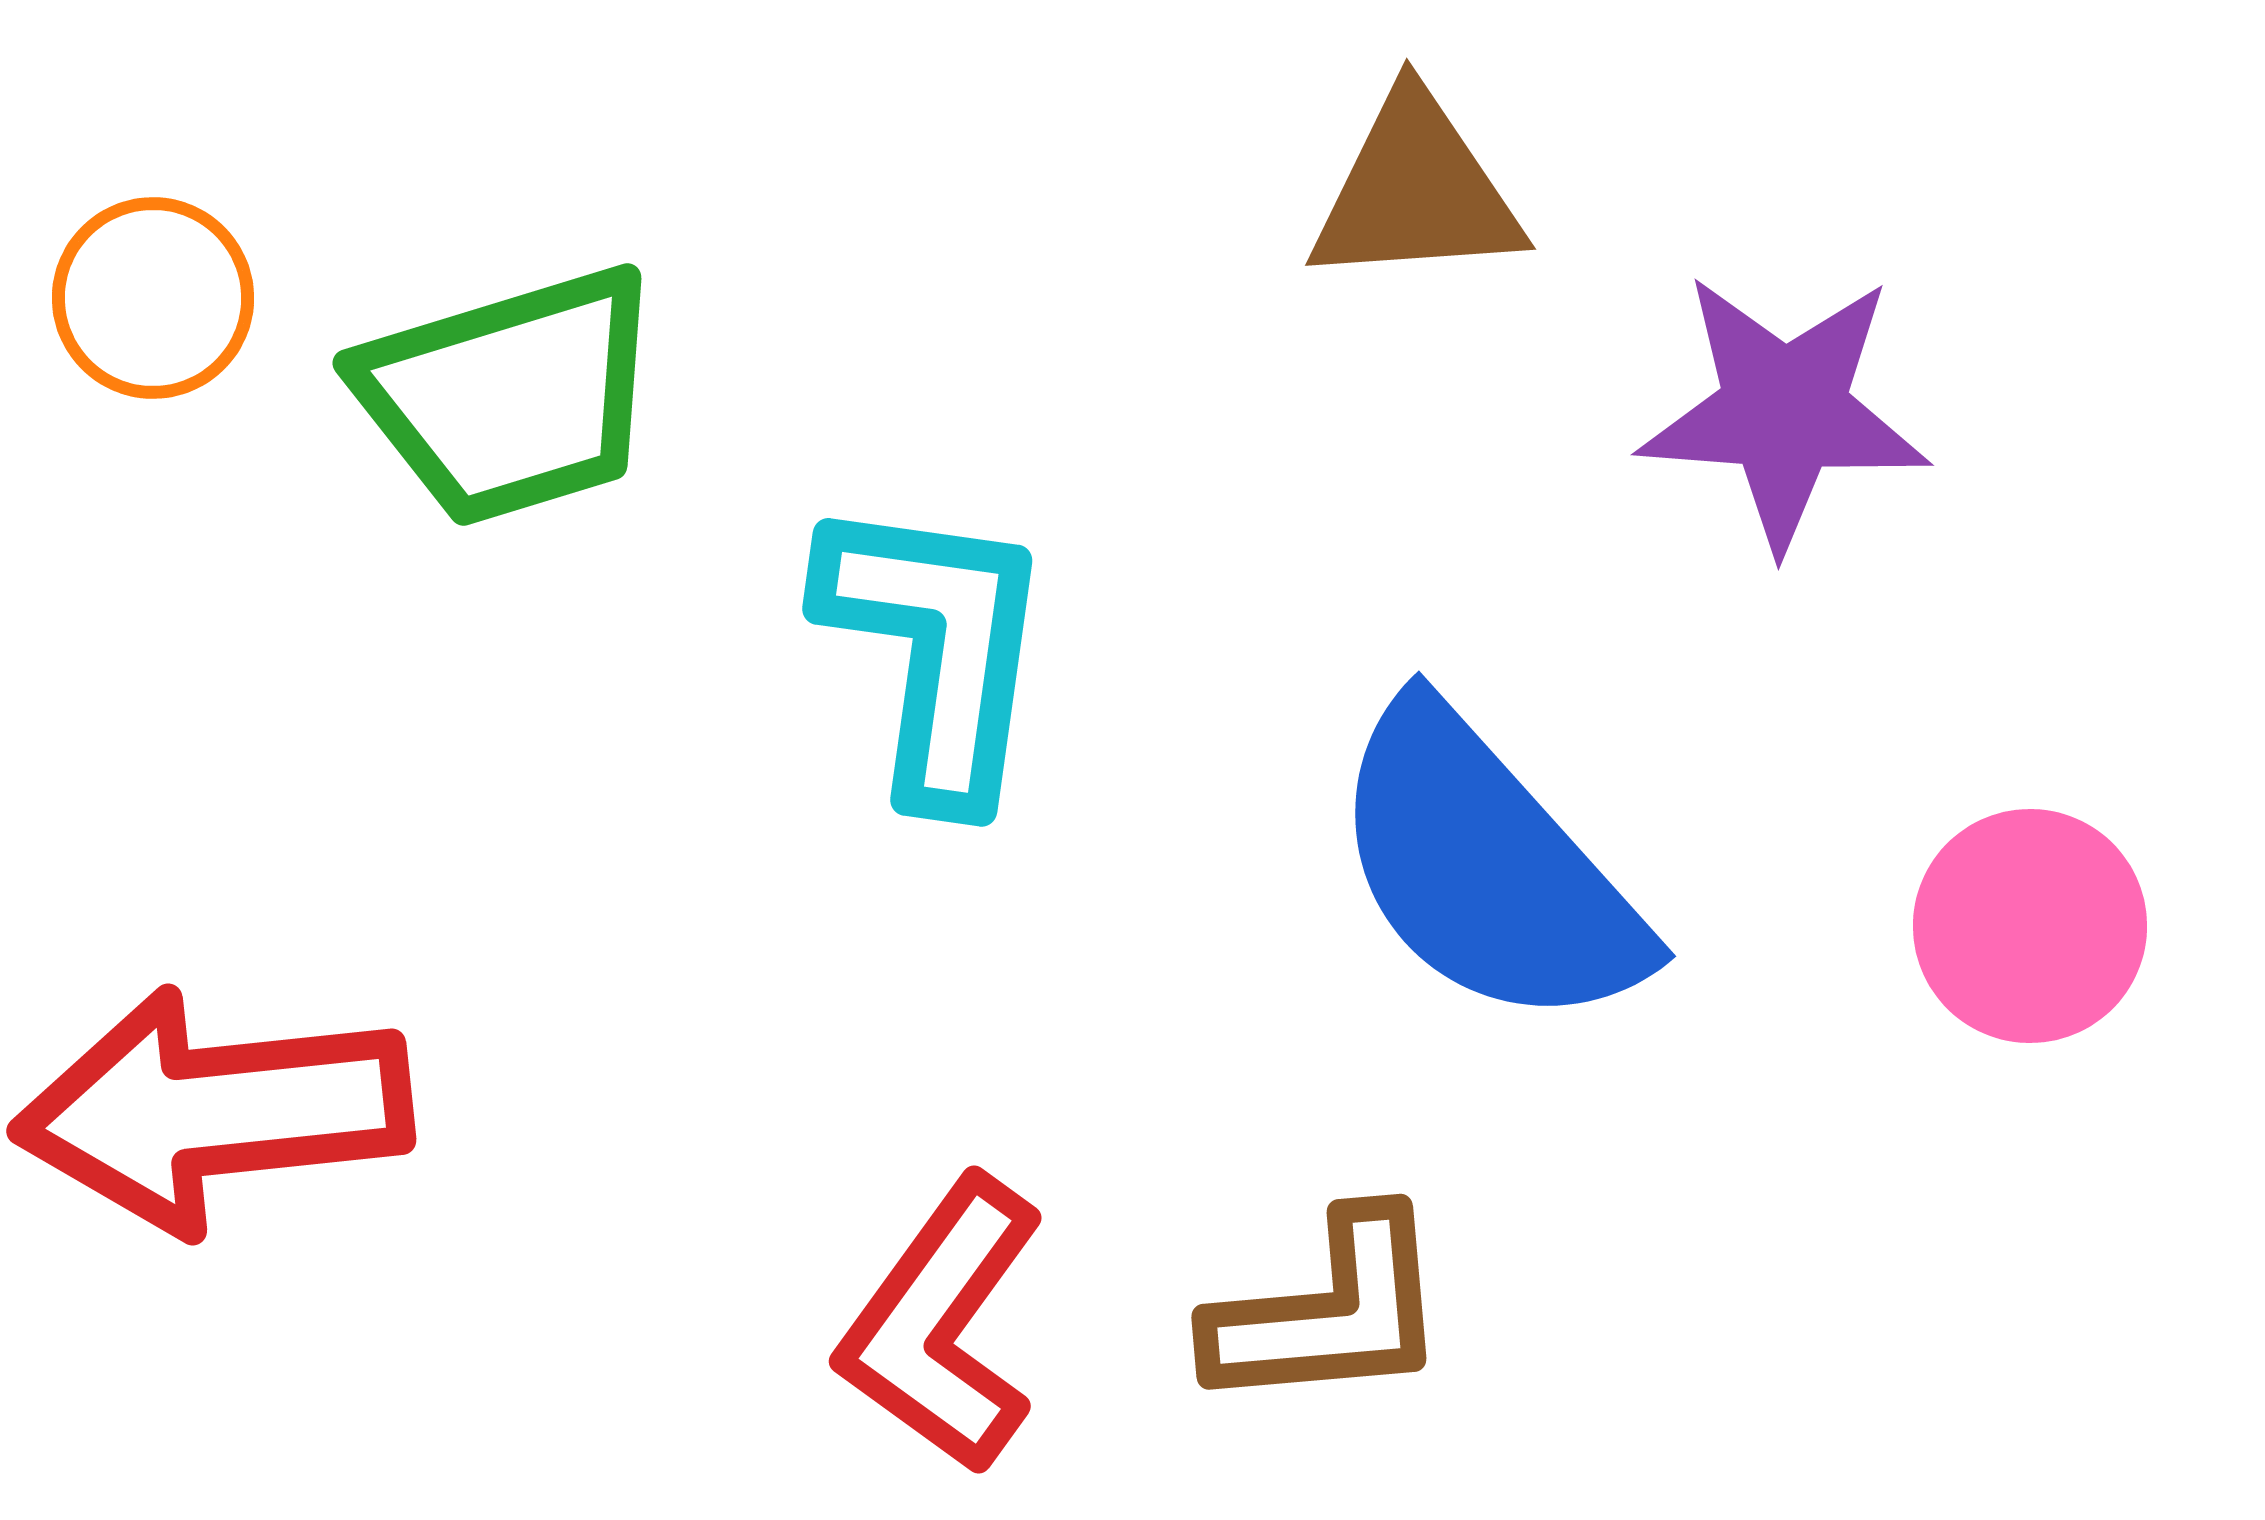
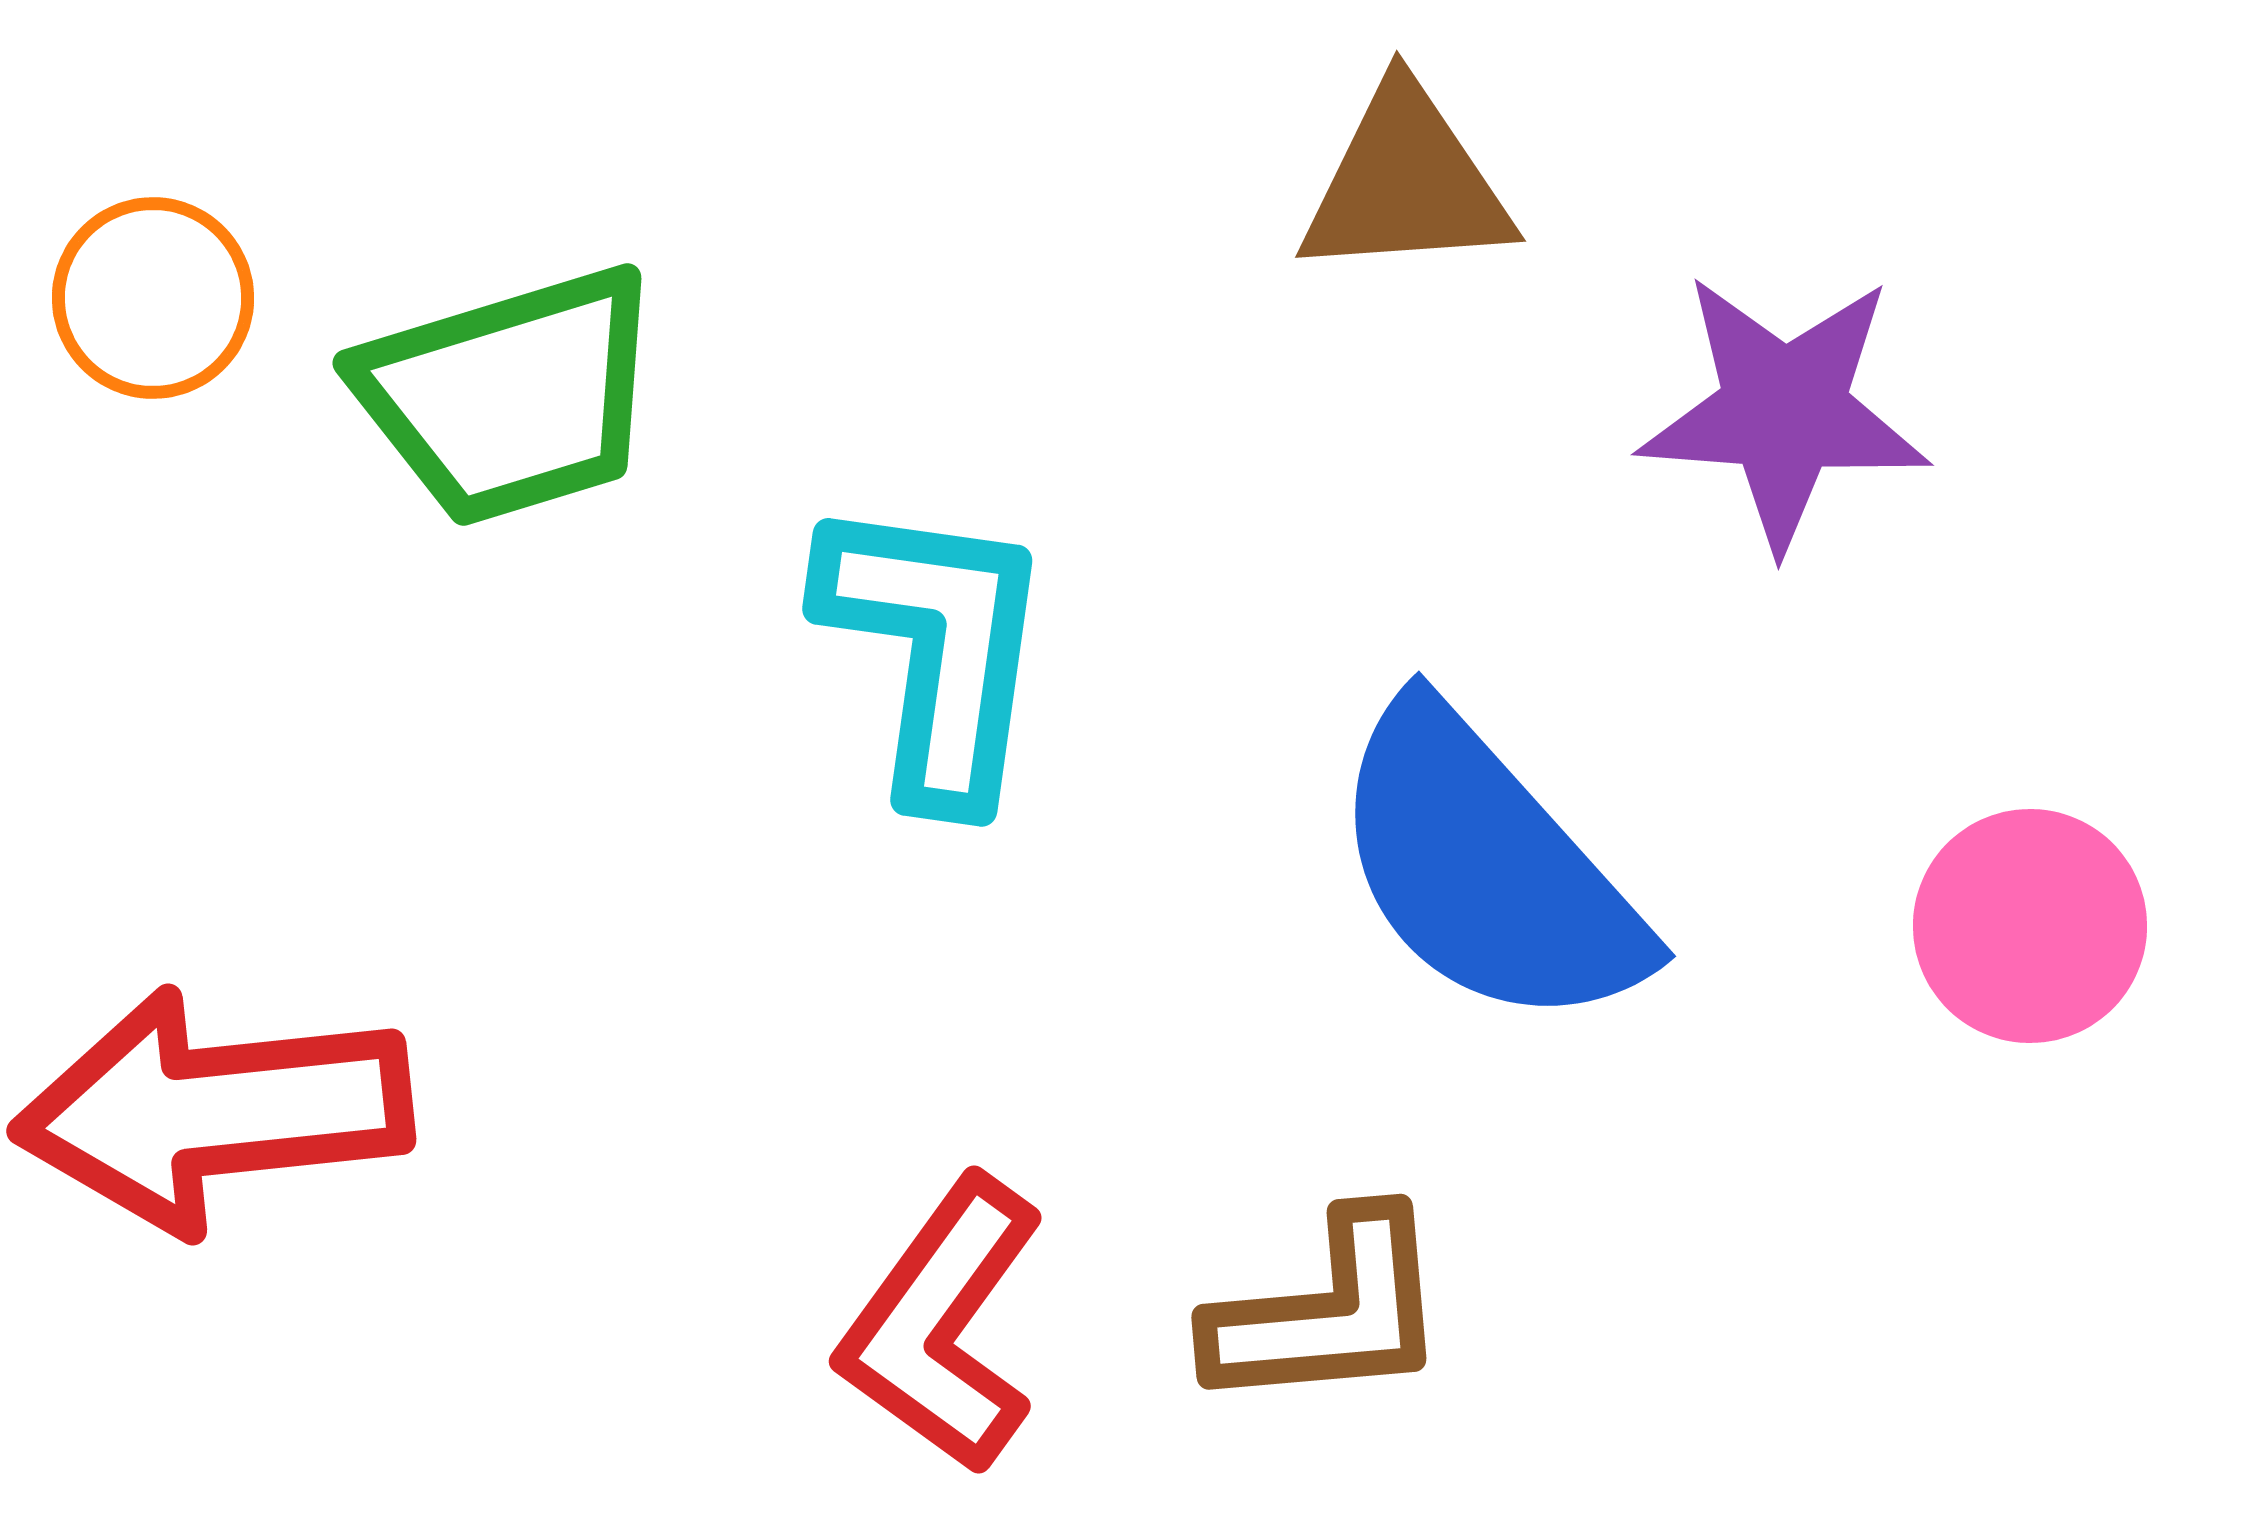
brown triangle: moved 10 px left, 8 px up
